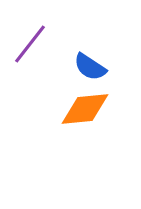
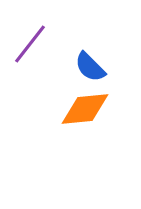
blue semicircle: rotated 12 degrees clockwise
